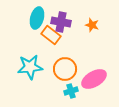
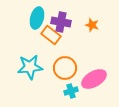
orange circle: moved 1 px up
